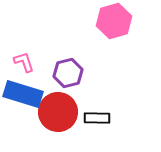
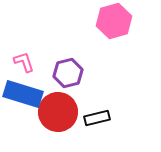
black rectangle: rotated 15 degrees counterclockwise
